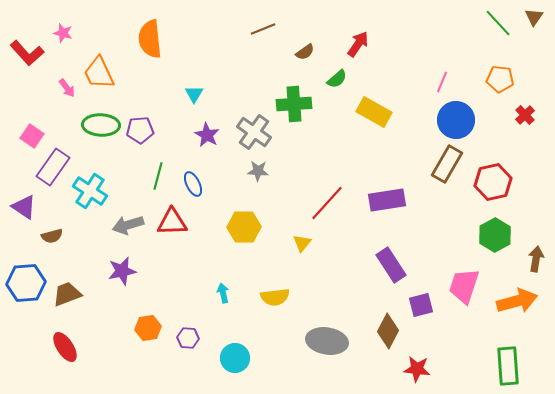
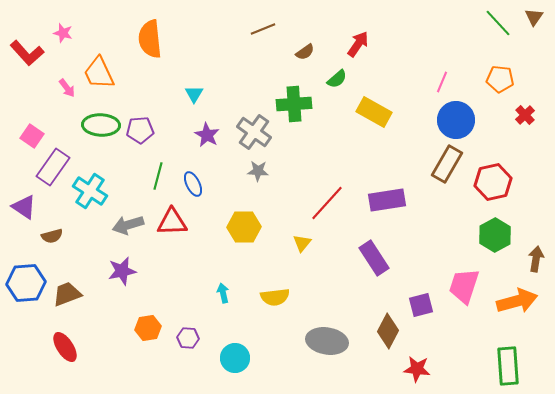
purple rectangle at (391, 265): moved 17 px left, 7 px up
